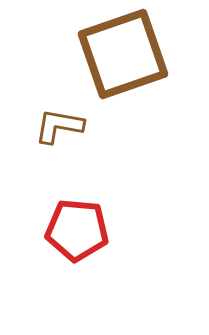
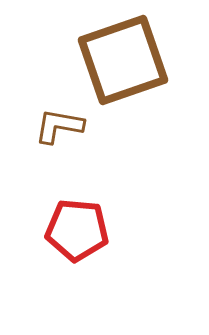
brown square: moved 6 px down
